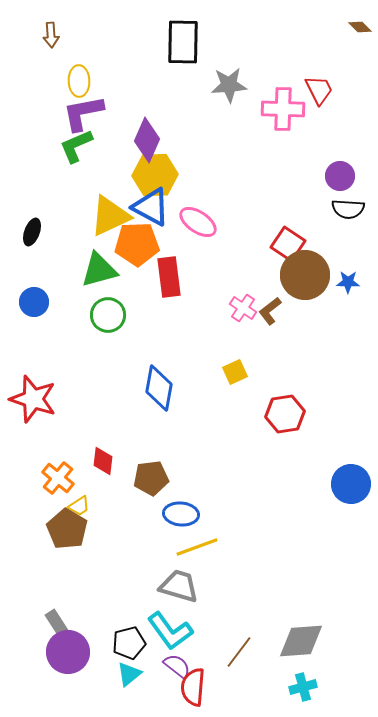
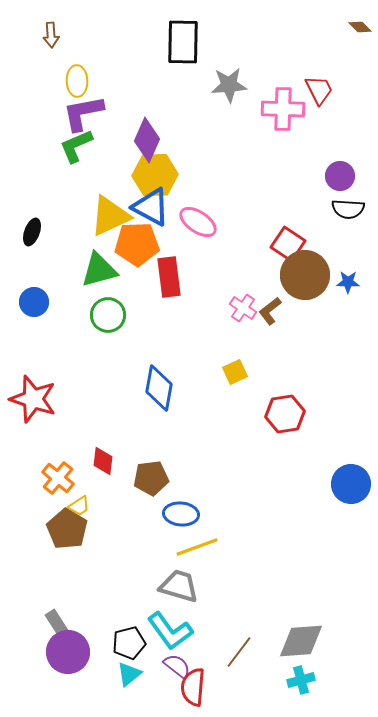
yellow ellipse at (79, 81): moved 2 px left
cyan cross at (303, 687): moved 2 px left, 7 px up
